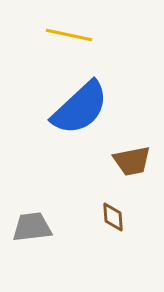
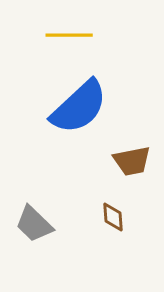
yellow line: rotated 12 degrees counterclockwise
blue semicircle: moved 1 px left, 1 px up
gray trapezoid: moved 2 px right, 3 px up; rotated 129 degrees counterclockwise
